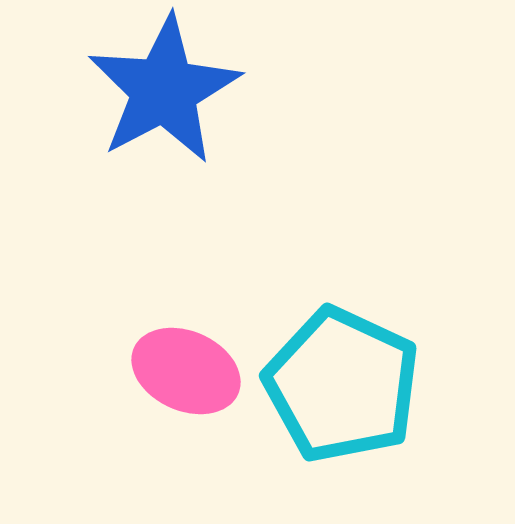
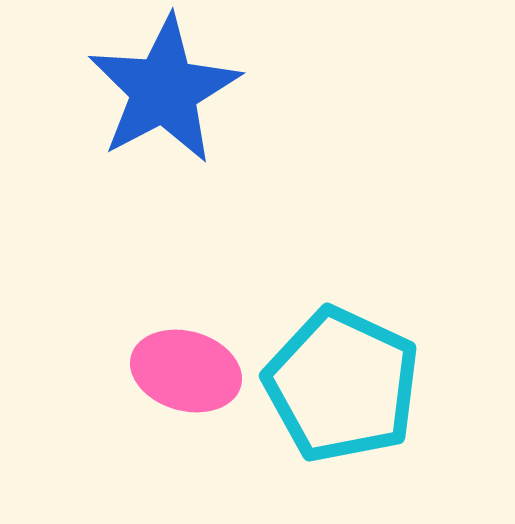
pink ellipse: rotated 8 degrees counterclockwise
